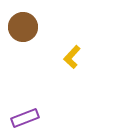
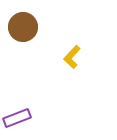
purple rectangle: moved 8 px left
